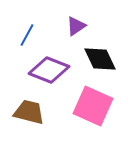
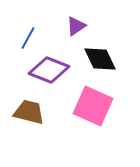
blue line: moved 1 px right, 3 px down
